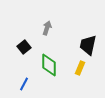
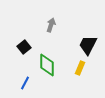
gray arrow: moved 4 px right, 3 px up
black trapezoid: rotated 15 degrees clockwise
green diamond: moved 2 px left
blue line: moved 1 px right, 1 px up
